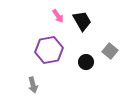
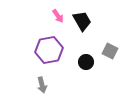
gray square: rotated 14 degrees counterclockwise
gray arrow: moved 9 px right
